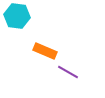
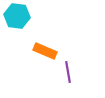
purple line: rotated 50 degrees clockwise
